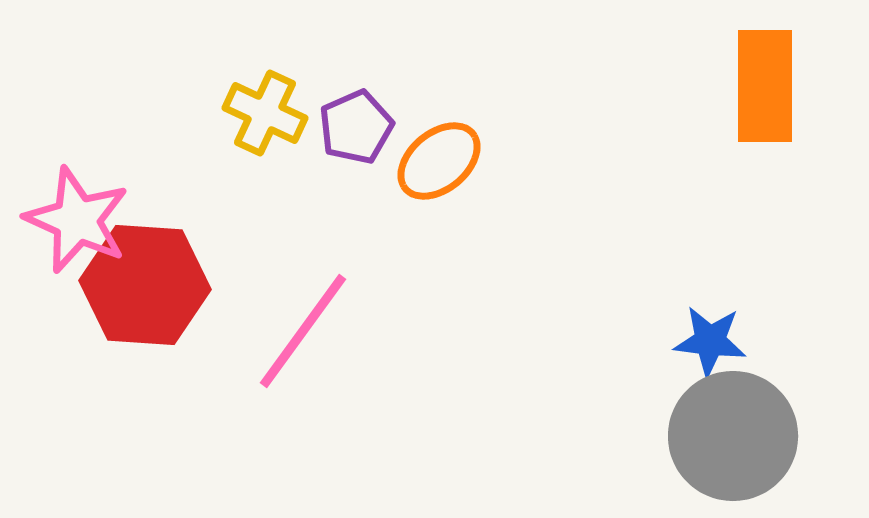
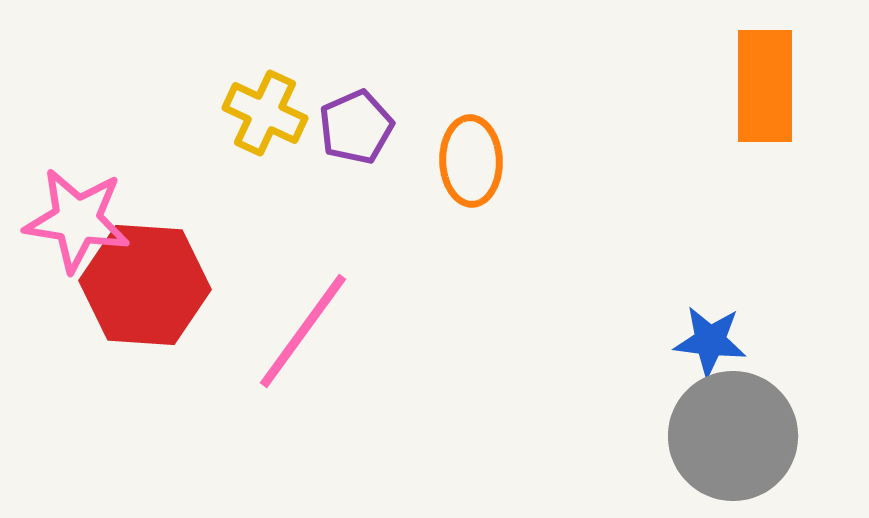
orange ellipse: moved 32 px right; rotated 52 degrees counterclockwise
pink star: rotated 15 degrees counterclockwise
